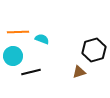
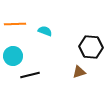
orange line: moved 3 px left, 8 px up
cyan semicircle: moved 3 px right, 8 px up
black hexagon: moved 3 px left, 3 px up; rotated 20 degrees clockwise
black line: moved 1 px left, 3 px down
